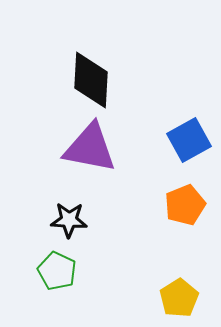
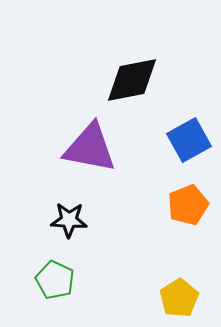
black diamond: moved 41 px right; rotated 76 degrees clockwise
orange pentagon: moved 3 px right
green pentagon: moved 2 px left, 9 px down
